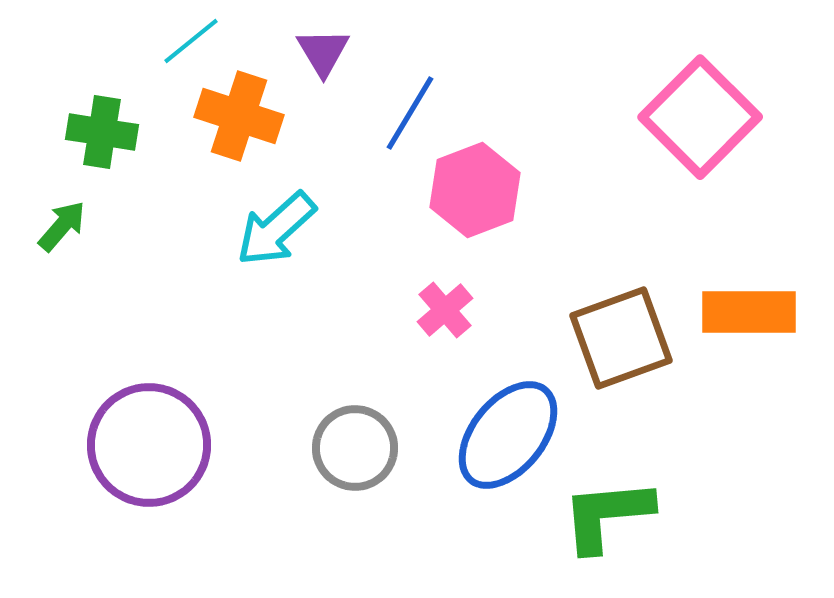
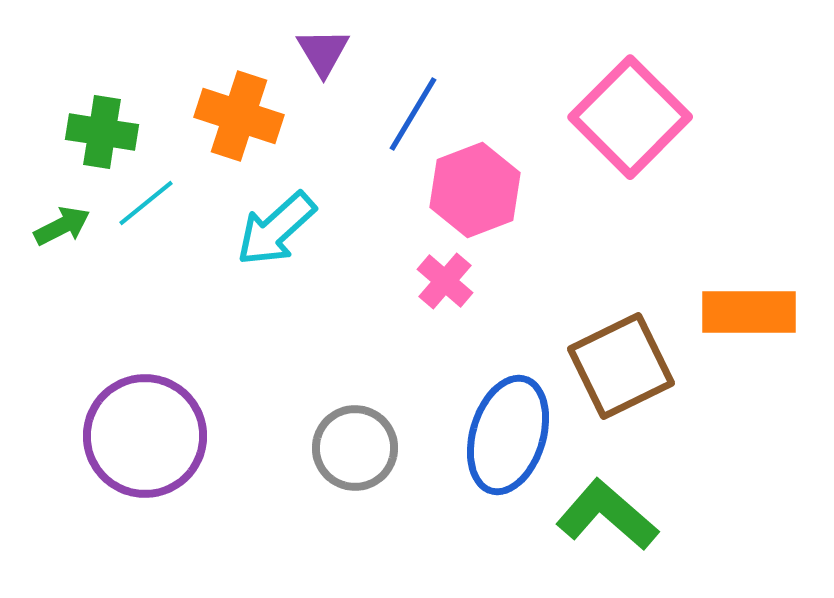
cyan line: moved 45 px left, 162 px down
blue line: moved 3 px right, 1 px down
pink square: moved 70 px left
green arrow: rotated 22 degrees clockwise
pink cross: moved 29 px up; rotated 8 degrees counterclockwise
brown square: moved 28 px down; rotated 6 degrees counterclockwise
blue ellipse: rotated 22 degrees counterclockwise
purple circle: moved 4 px left, 9 px up
green L-shape: rotated 46 degrees clockwise
